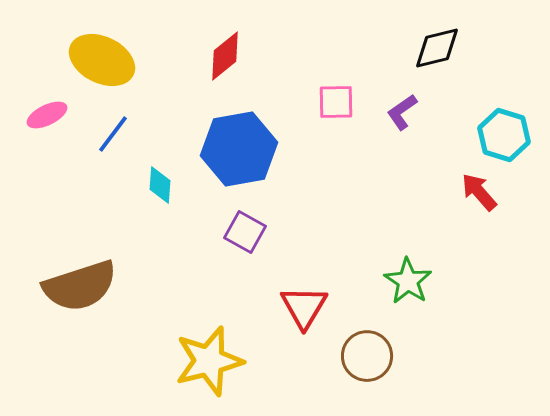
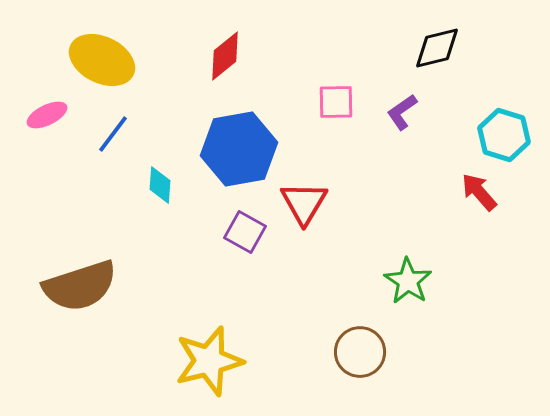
red triangle: moved 104 px up
brown circle: moved 7 px left, 4 px up
